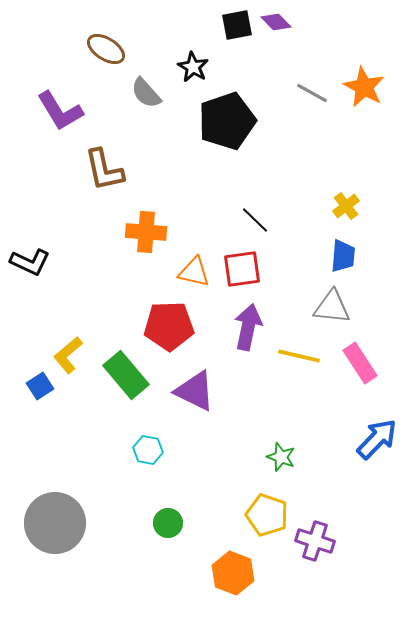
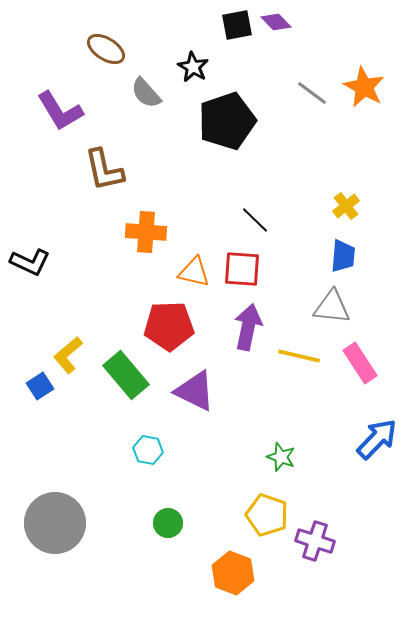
gray line: rotated 8 degrees clockwise
red square: rotated 12 degrees clockwise
